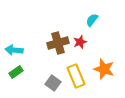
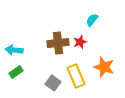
brown cross: rotated 10 degrees clockwise
orange star: moved 2 px up
